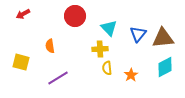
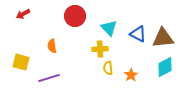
blue triangle: rotated 42 degrees counterclockwise
orange semicircle: moved 2 px right
yellow semicircle: moved 1 px right
purple line: moved 9 px left; rotated 15 degrees clockwise
